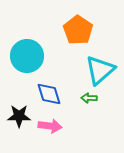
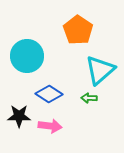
blue diamond: rotated 40 degrees counterclockwise
